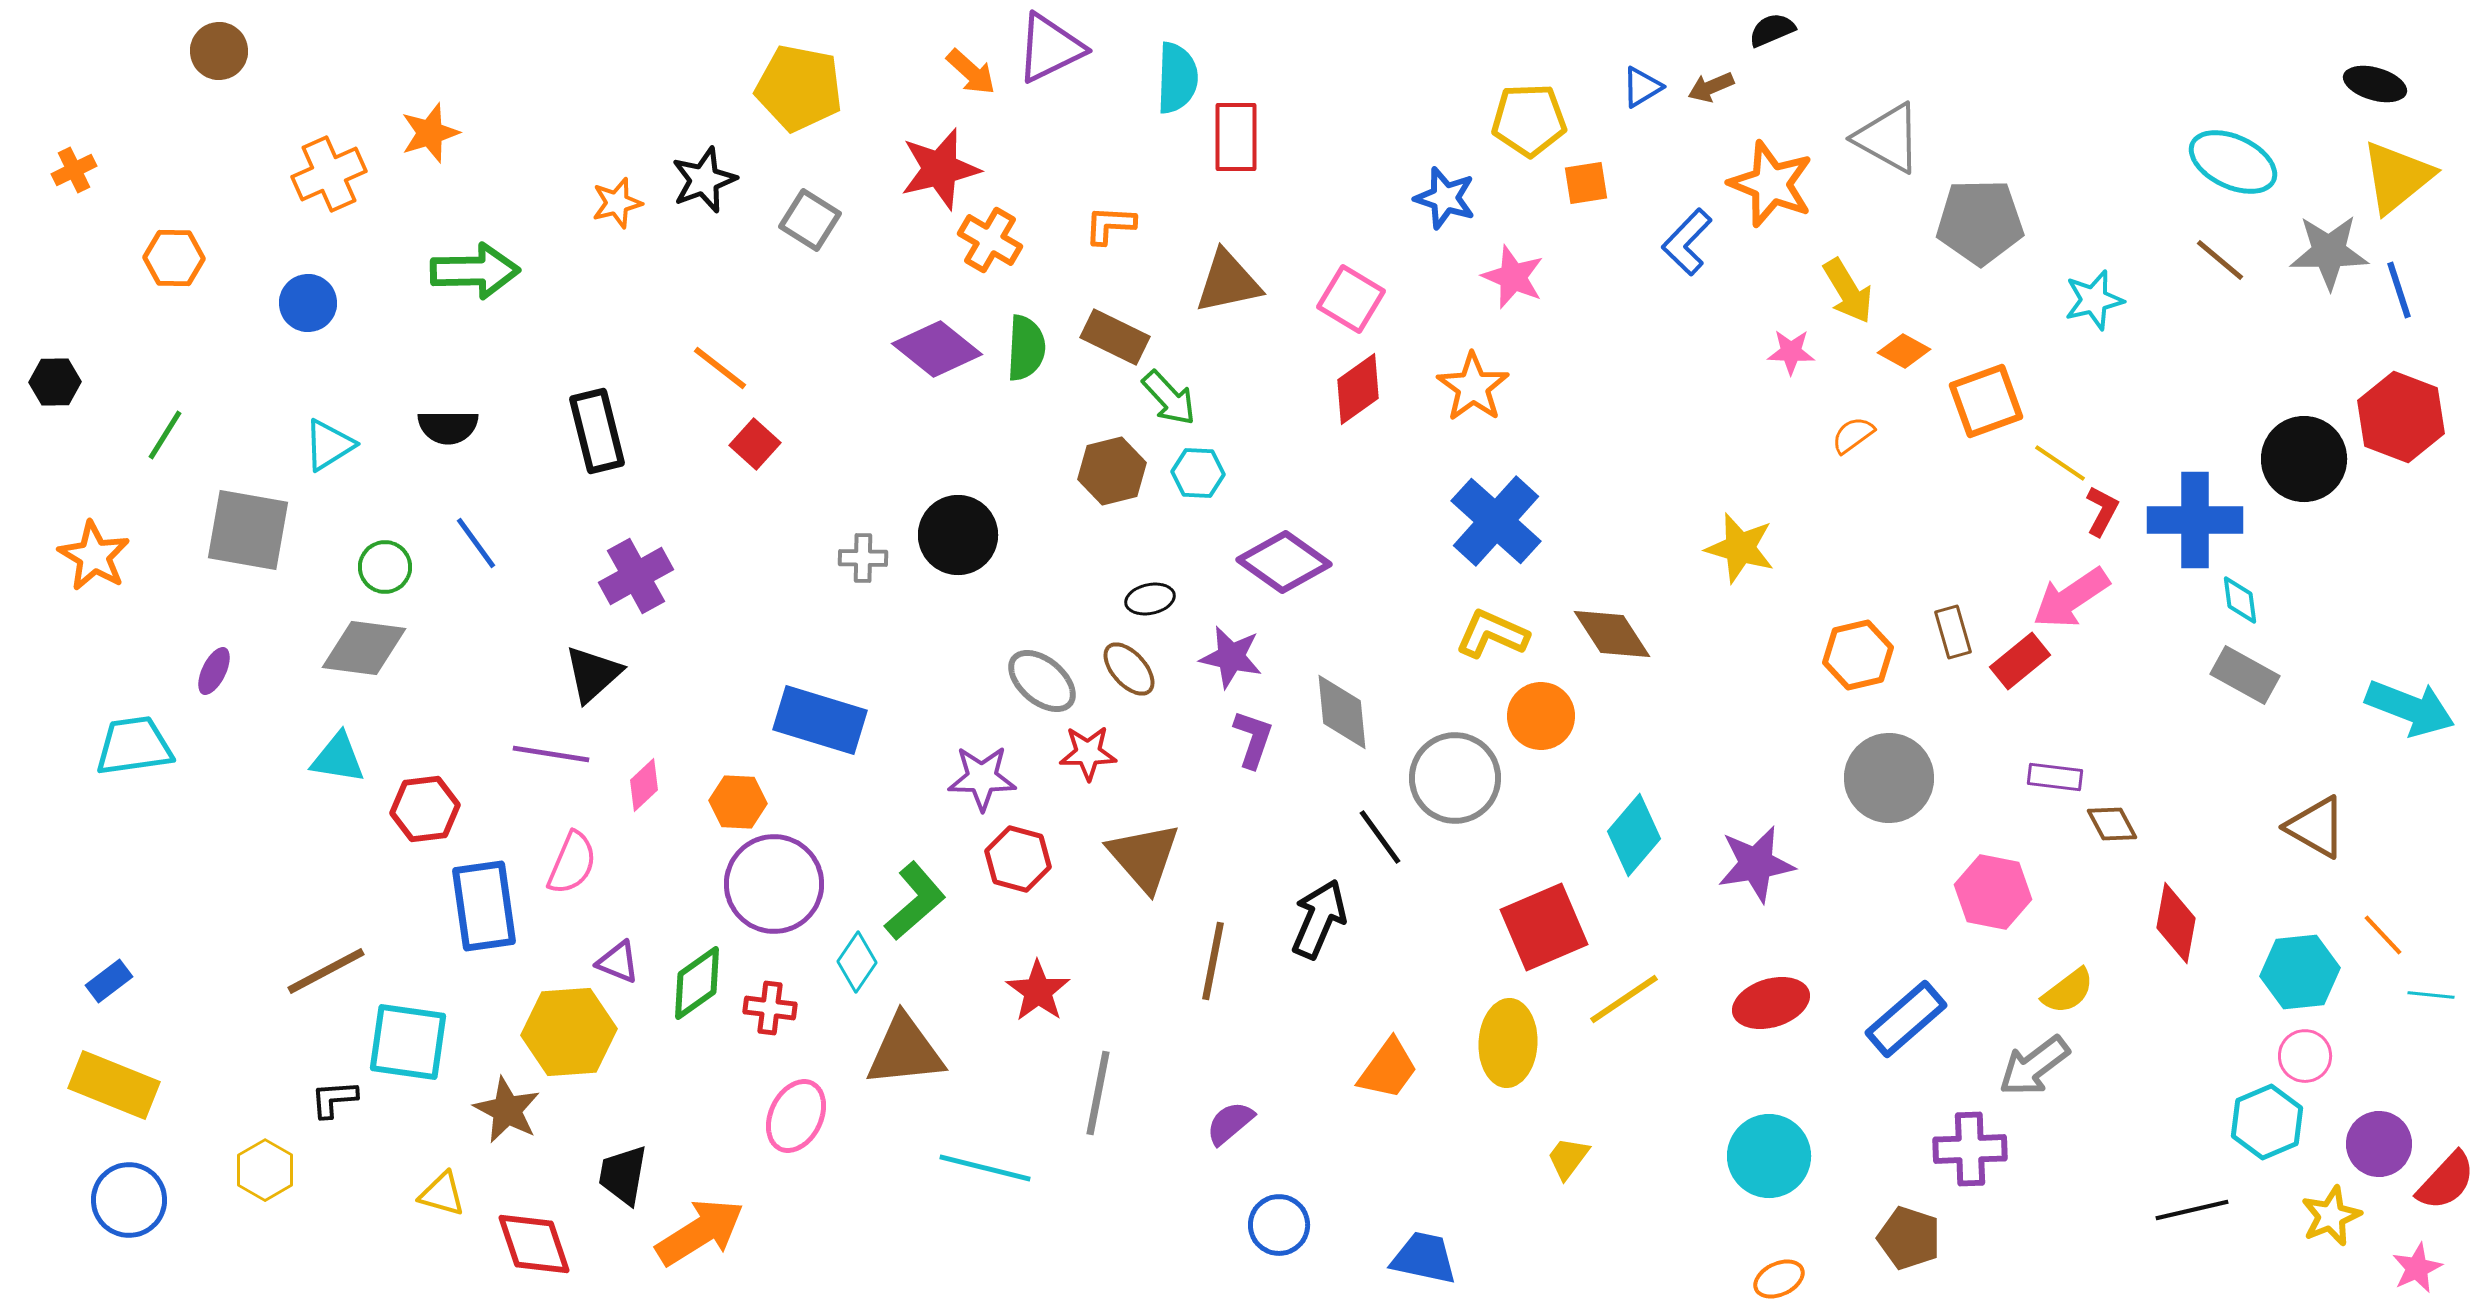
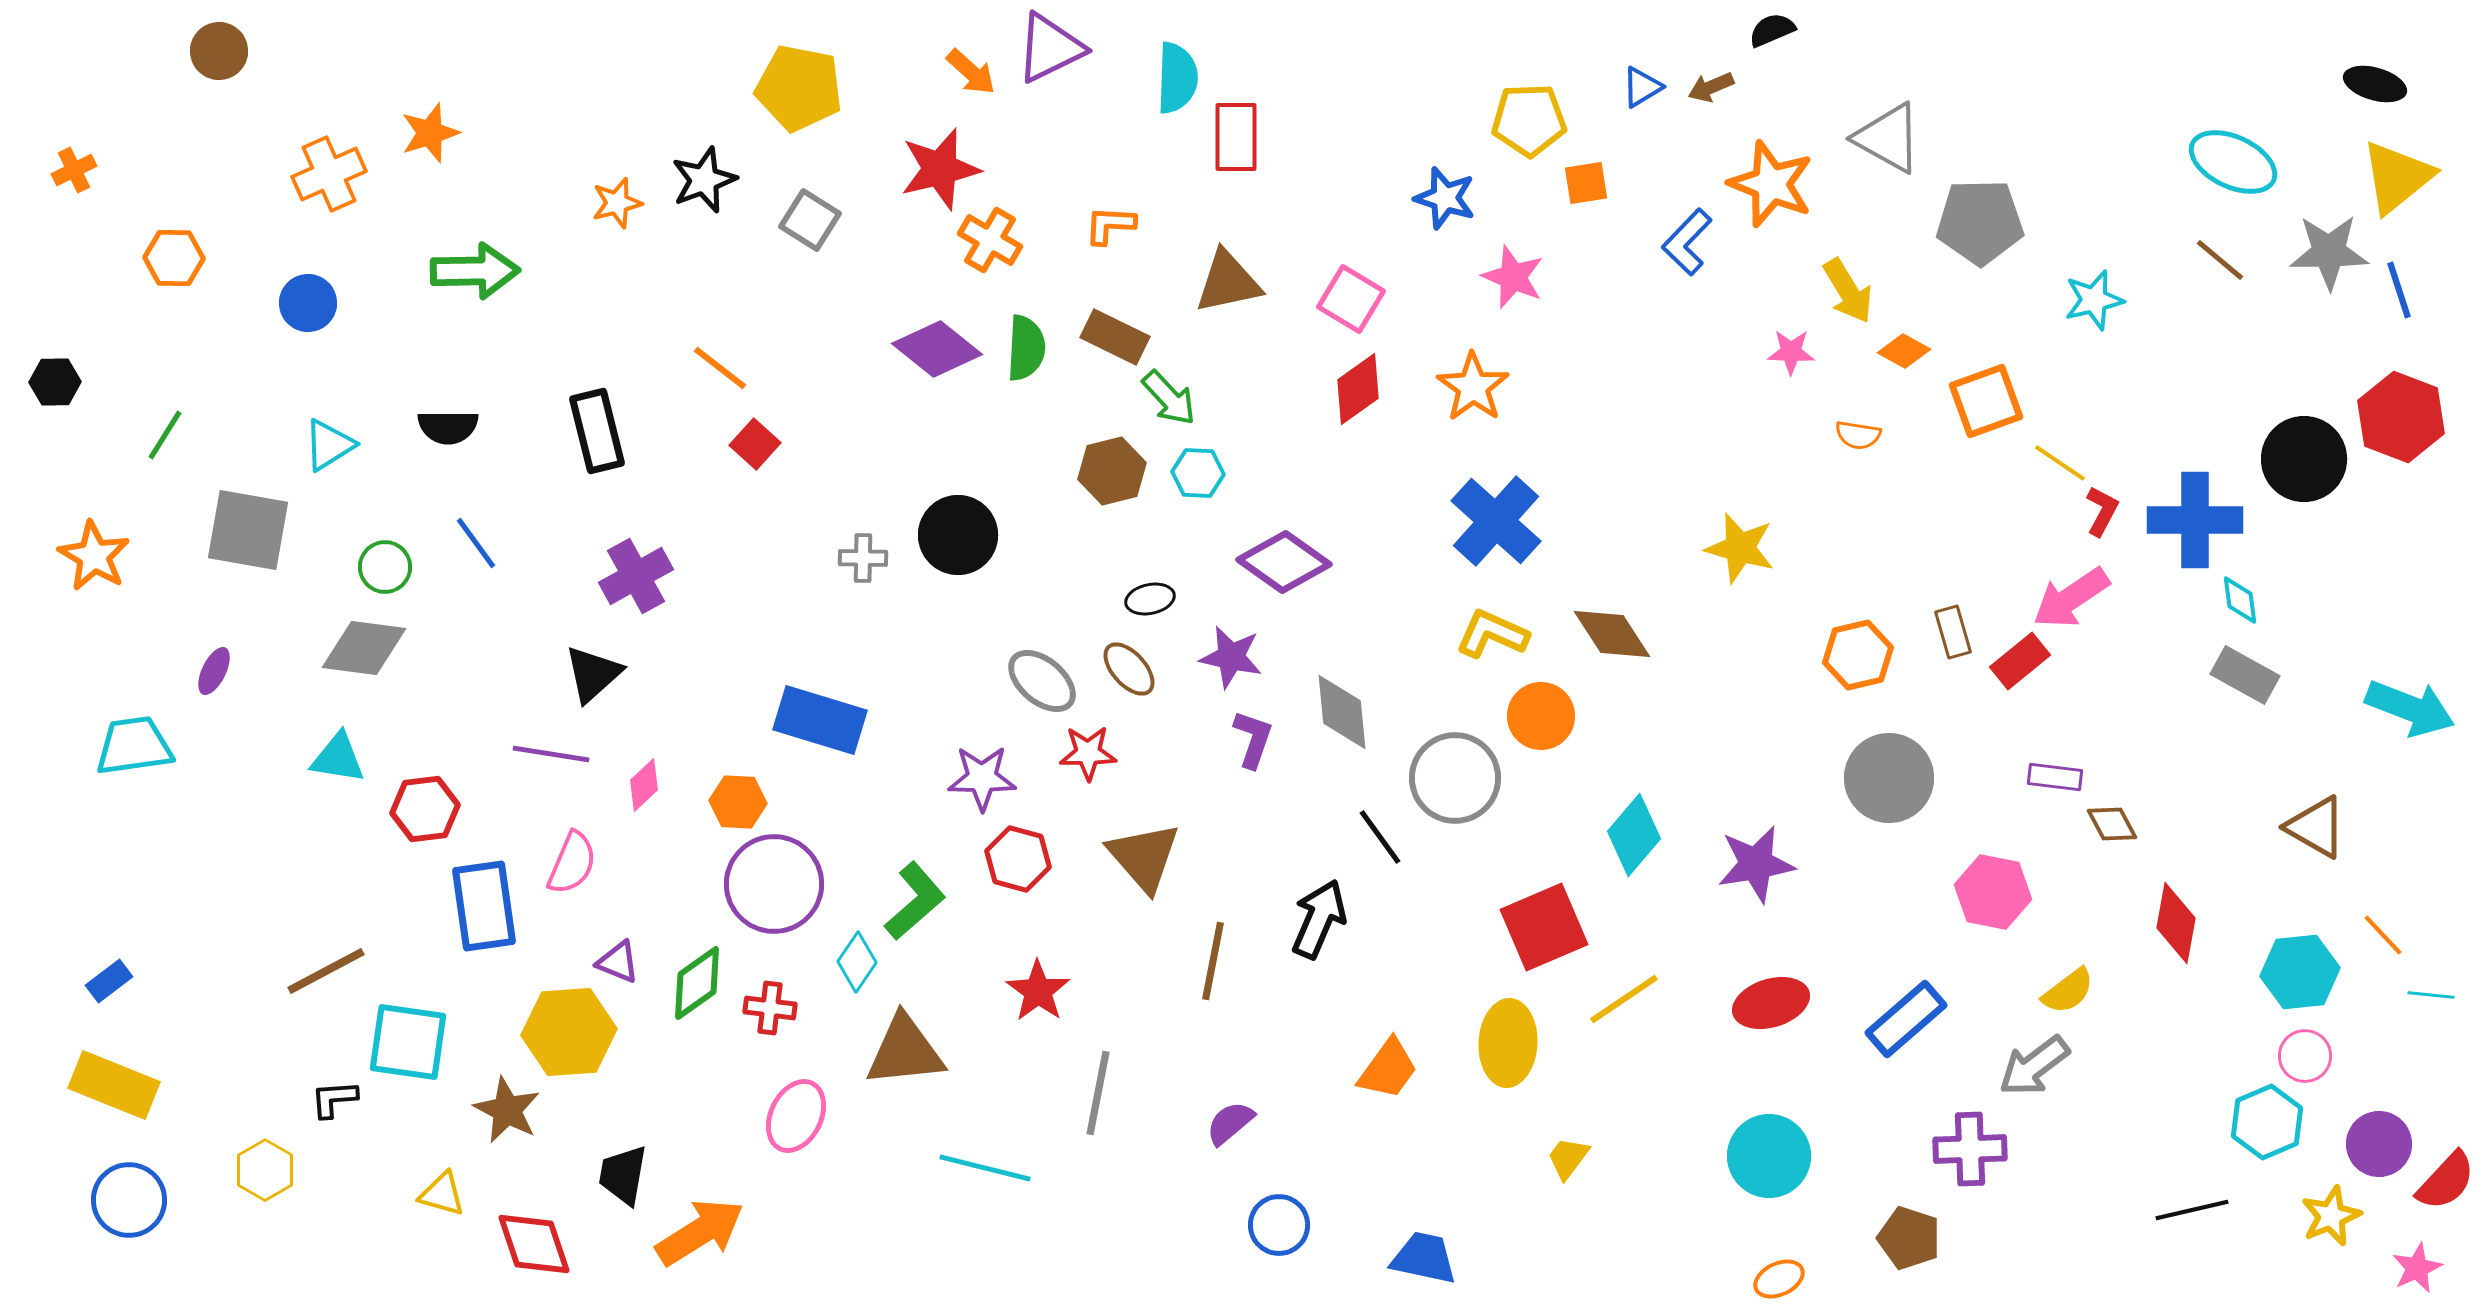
orange semicircle at (1853, 435): moved 5 px right; rotated 135 degrees counterclockwise
